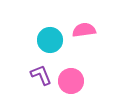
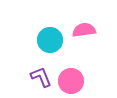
purple L-shape: moved 2 px down
